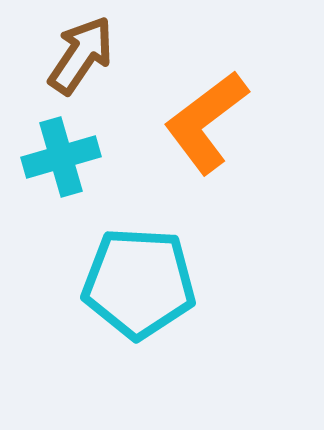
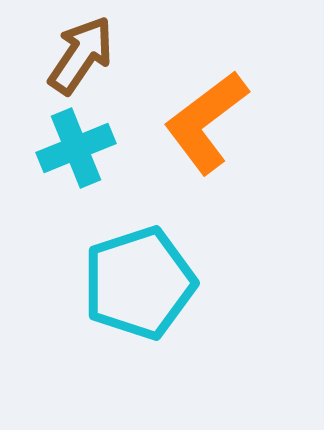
cyan cross: moved 15 px right, 9 px up; rotated 6 degrees counterclockwise
cyan pentagon: rotated 21 degrees counterclockwise
